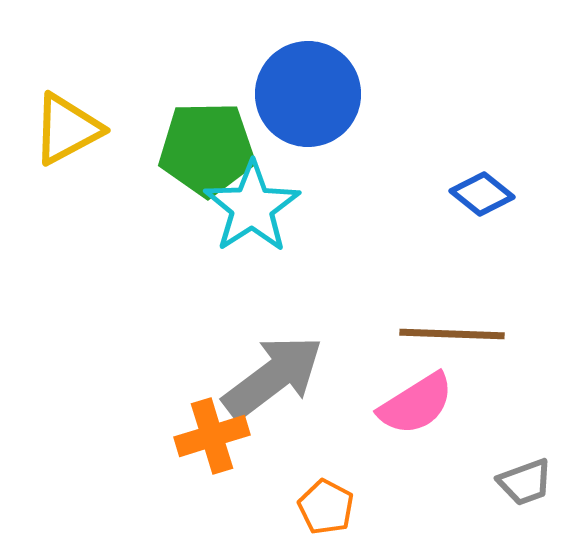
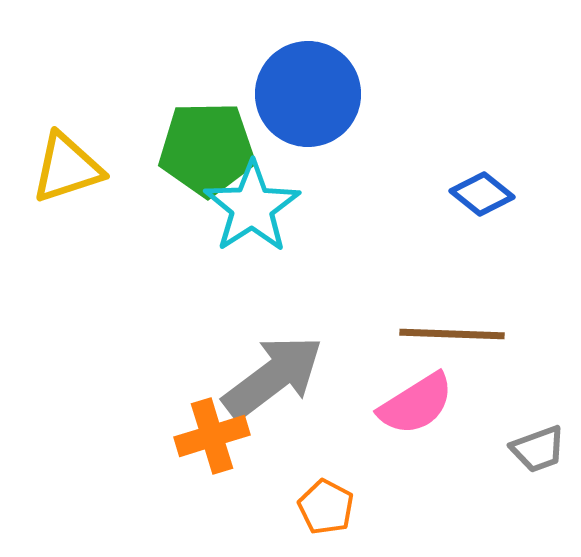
yellow triangle: moved 39 px down; rotated 10 degrees clockwise
gray trapezoid: moved 13 px right, 33 px up
